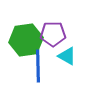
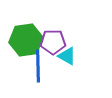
purple pentagon: moved 8 px down
